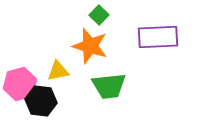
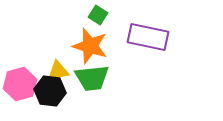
green square: moved 1 px left; rotated 12 degrees counterclockwise
purple rectangle: moved 10 px left; rotated 15 degrees clockwise
green trapezoid: moved 17 px left, 8 px up
black hexagon: moved 9 px right, 10 px up
